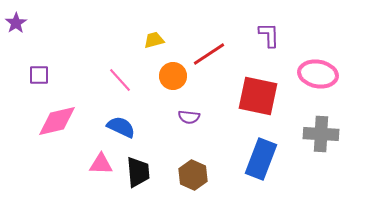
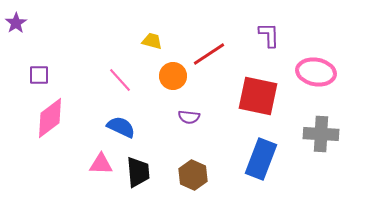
yellow trapezoid: moved 2 px left, 1 px down; rotated 30 degrees clockwise
pink ellipse: moved 2 px left, 2 px up
pink diamond: moved 7 px left, 3 px up; rotated 24 degrees counterclockwise
